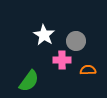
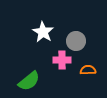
white star: moved 1 px left, 3 px up
green semicircle: rotated 15 degrees clockwise
